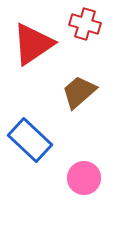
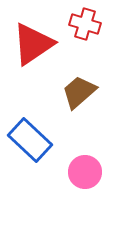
pink circle: moved 1 px right, 6 px up
